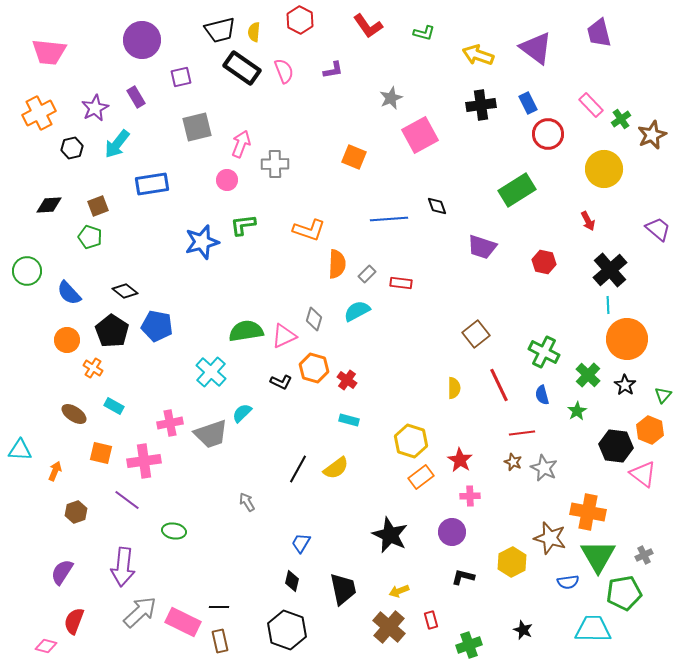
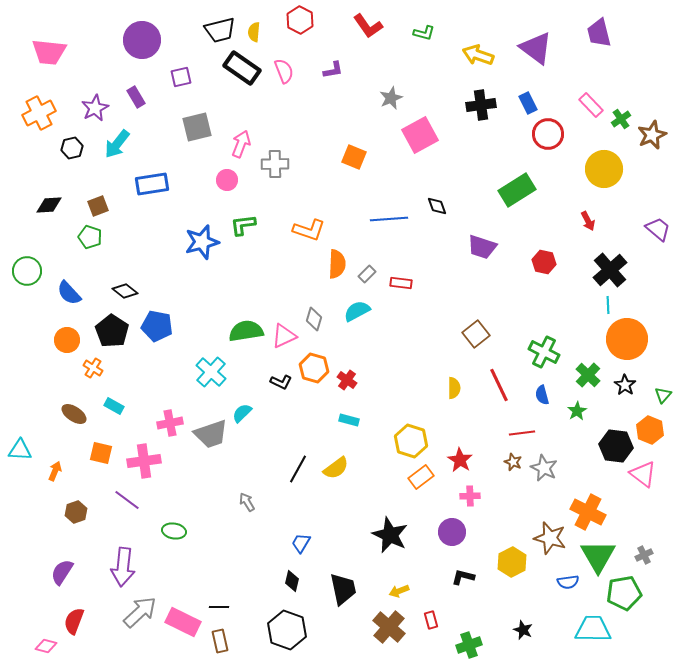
orange cross at (588, 512): rotated 16 degrees clockwise
